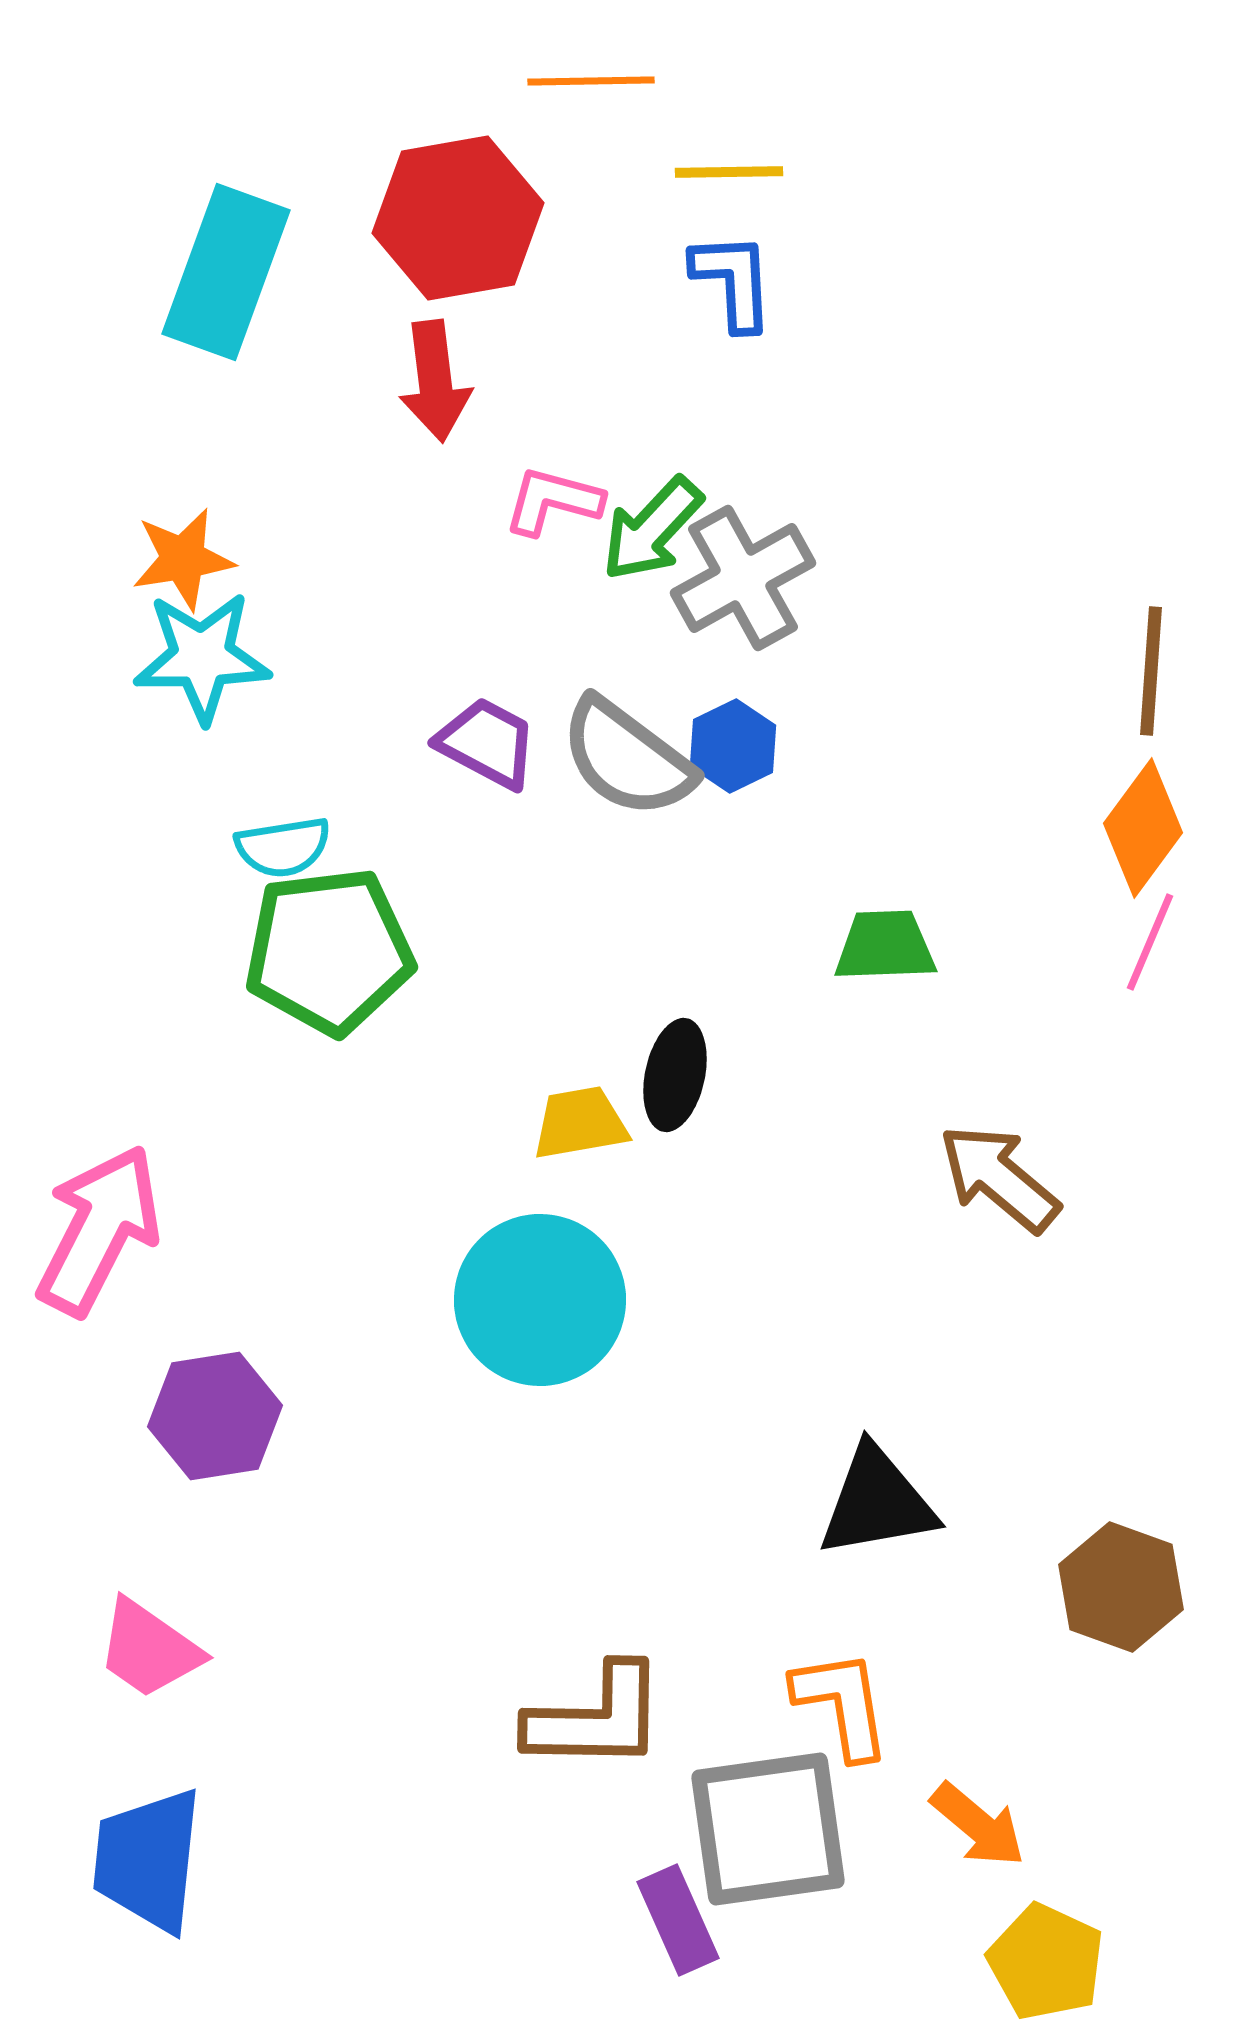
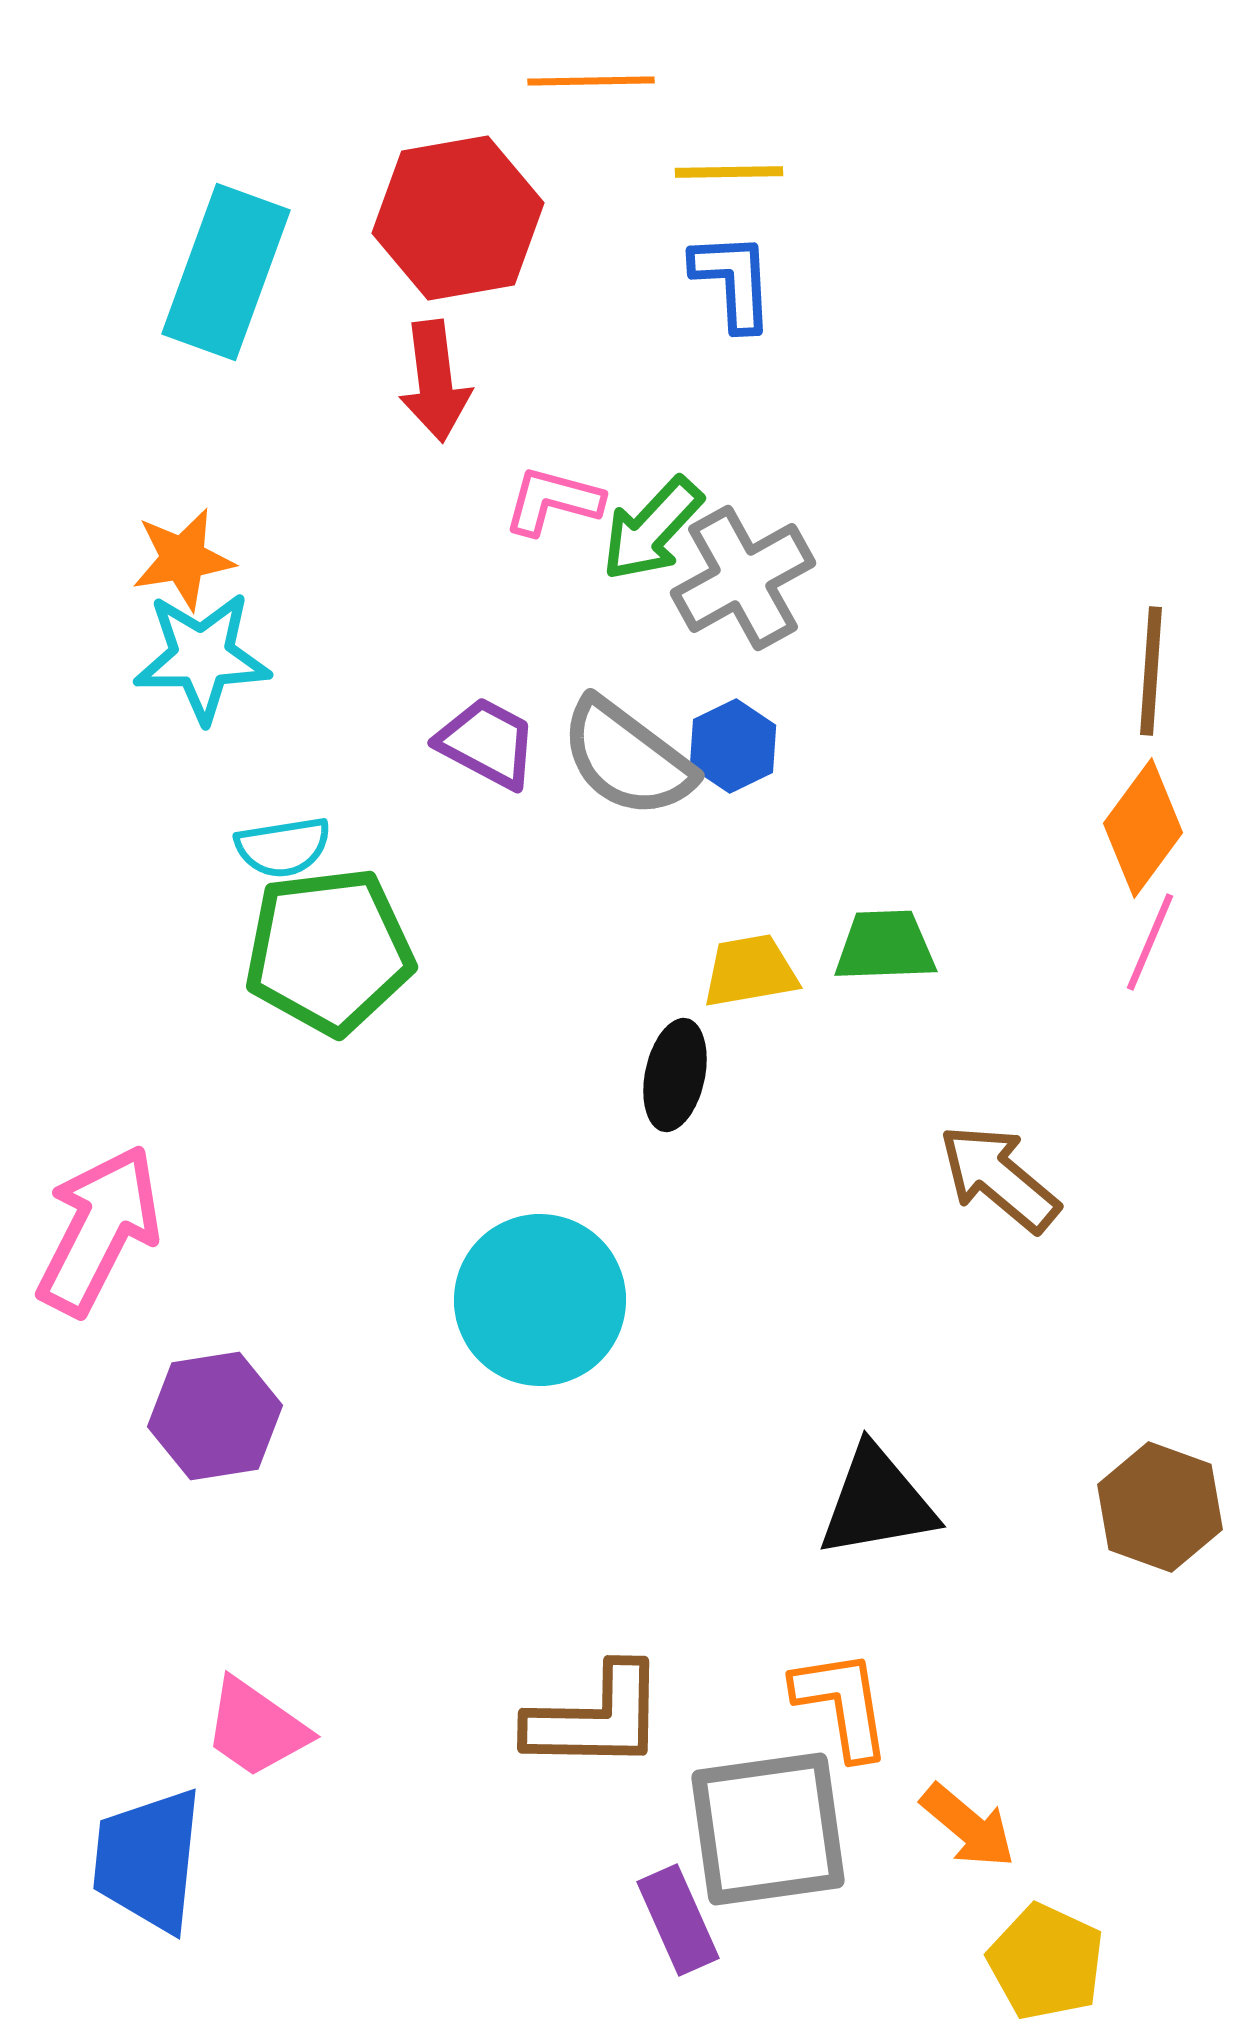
yellow trapezoid: moved 170 px right, 152 px up
brown hexagon: moved 39 px right, 80 px up
pink trapezoid: moved 107 px right, 79 px down
orange arrow: moved 10 px left, 1 px down
